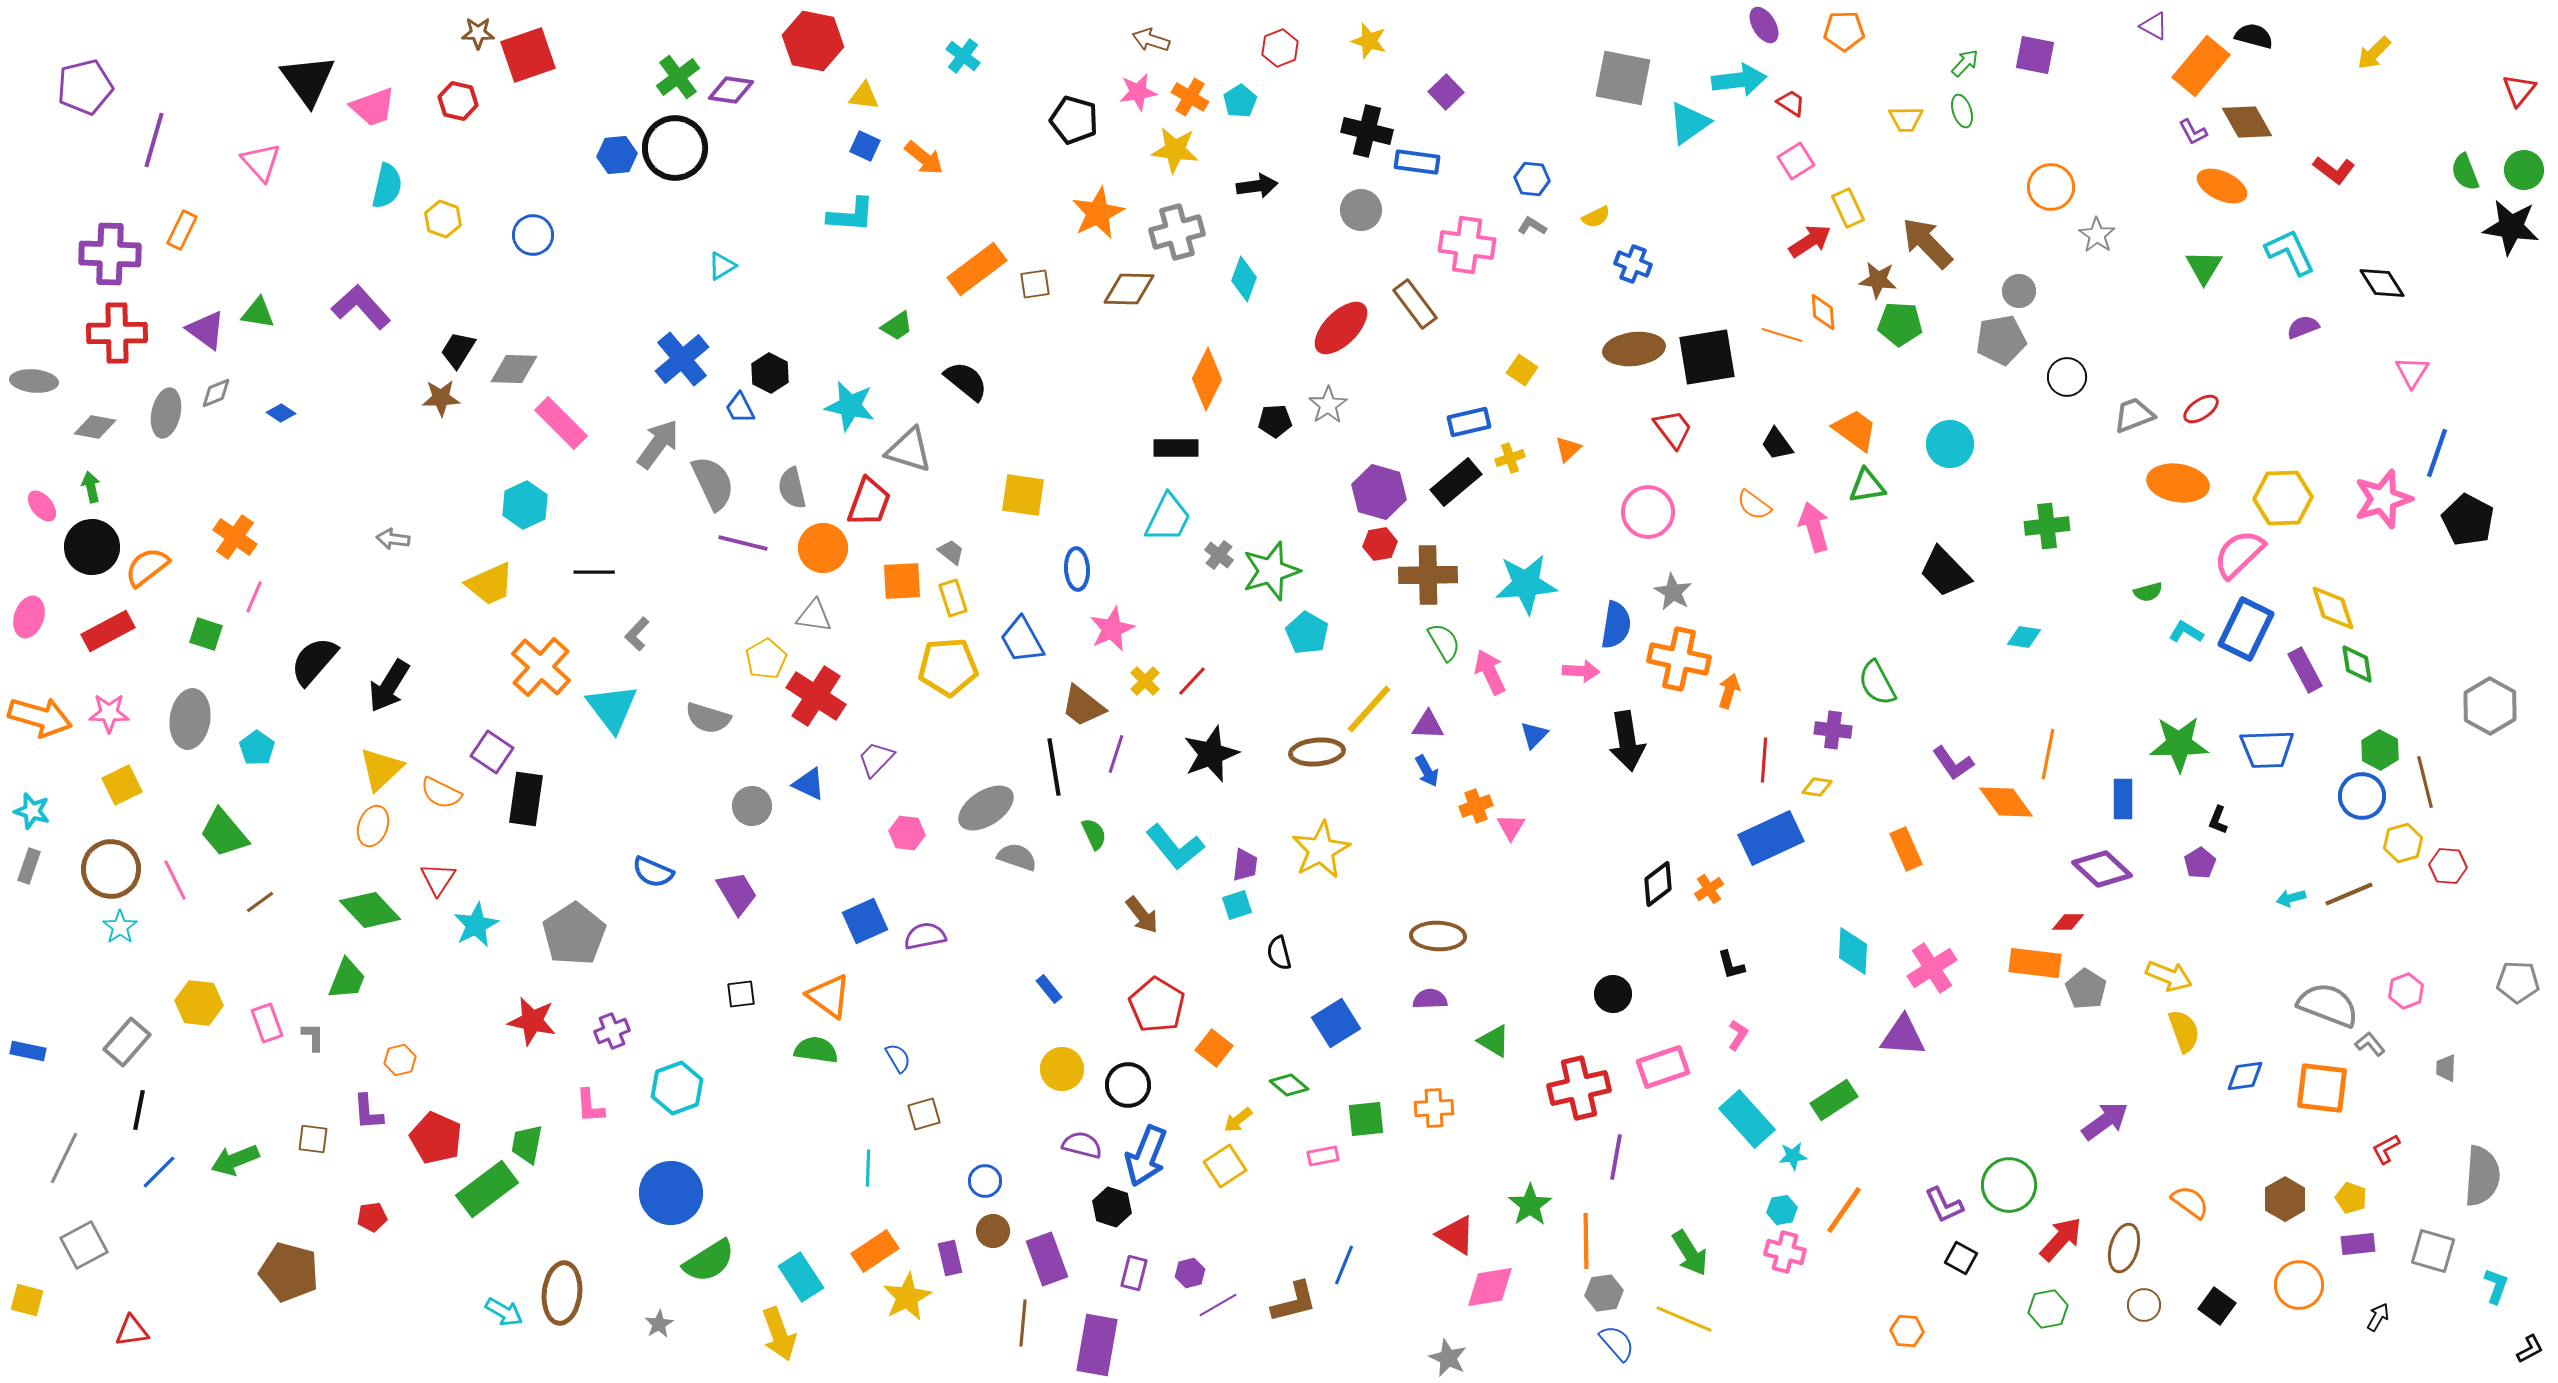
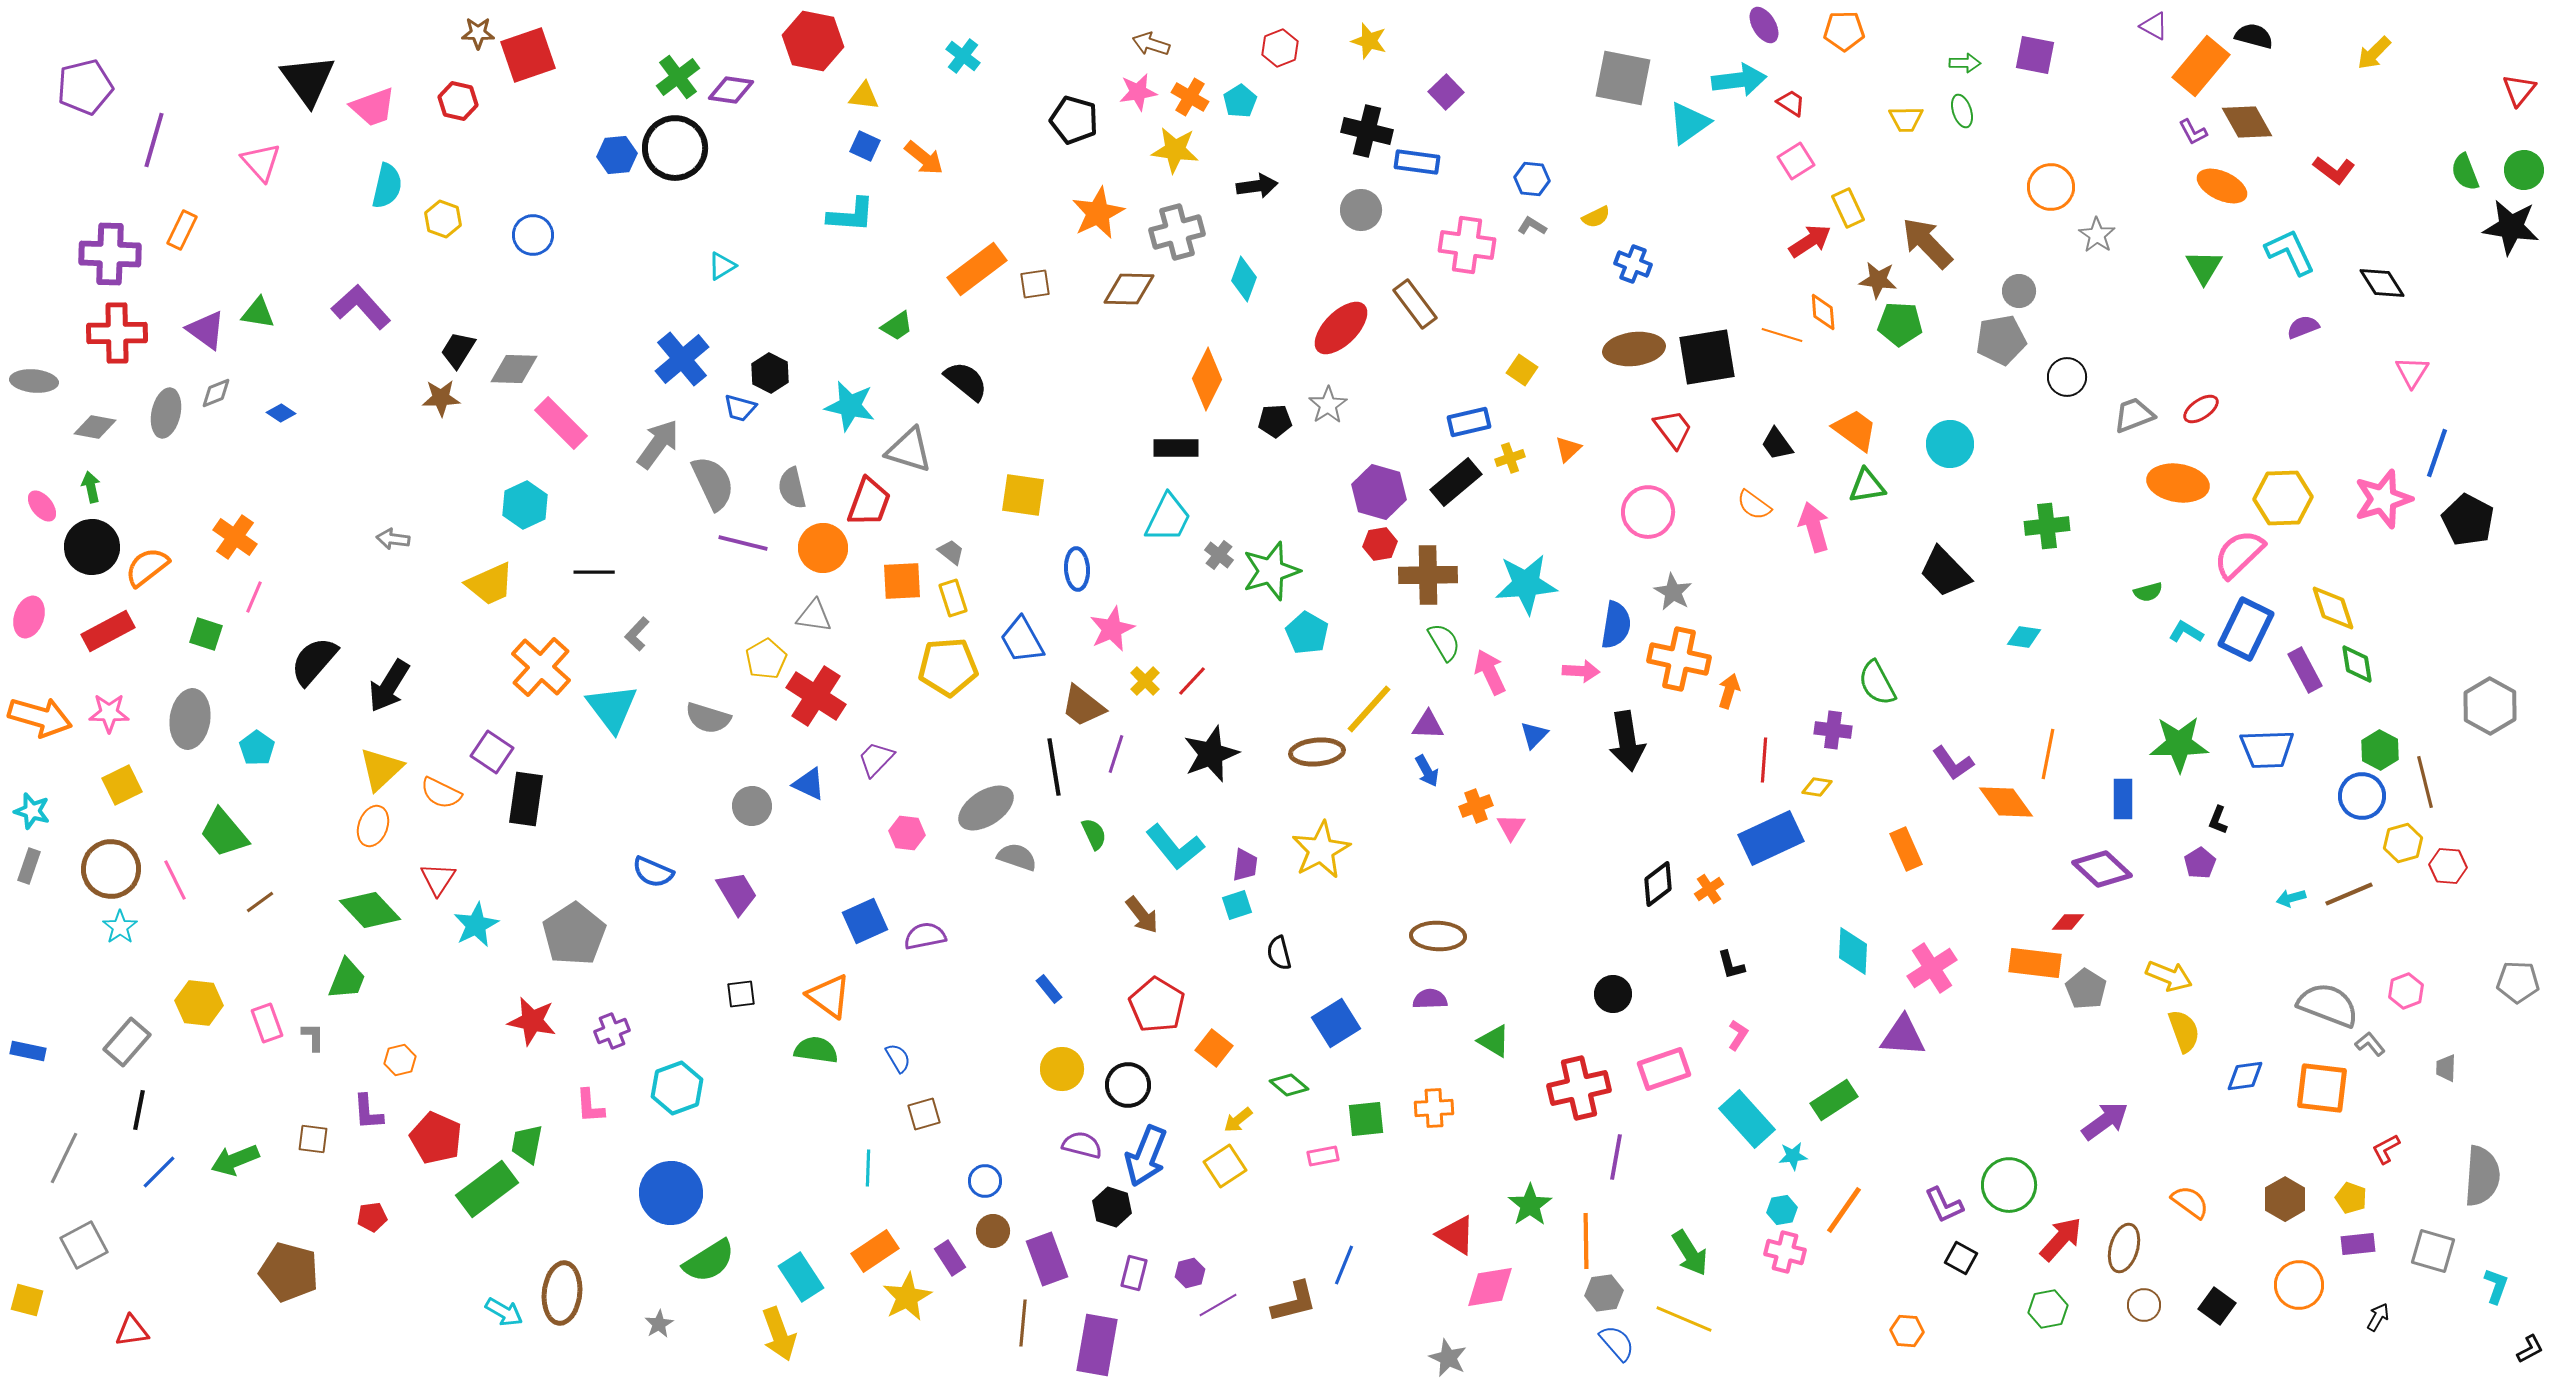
brown arrow at (1151, 40): moved 4 px down
green arrow at (1965, 63): rotated 48 degrees clockwise
blue trapezoid at (740, 408): rotated 48 degrees counterclockwise
pink rectangle at (1663, 1067): moved 1 px right, 2 px down
purple rectangle at (950, 1258): rotated 20 degrees counterclockwise
